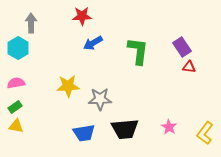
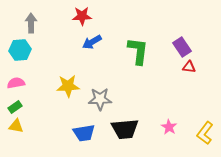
blue arrow: moved 1 px left, 1 px up
cyan hexagon: moved 2 px right, 2 px down; rotated 25 degrees clockwise
